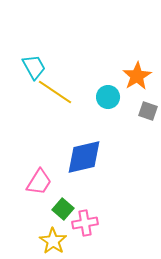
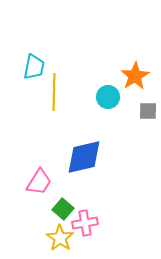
cyan trapezoid: rotated 40 degrees clockwise
orange star: moved 2 px left
yellow line: moved 1 px left; rotated 57 degrees clockwise
gray square: rotated 18 degrees counterclockwise
yellow star: moved 7 px right, 3 px up
